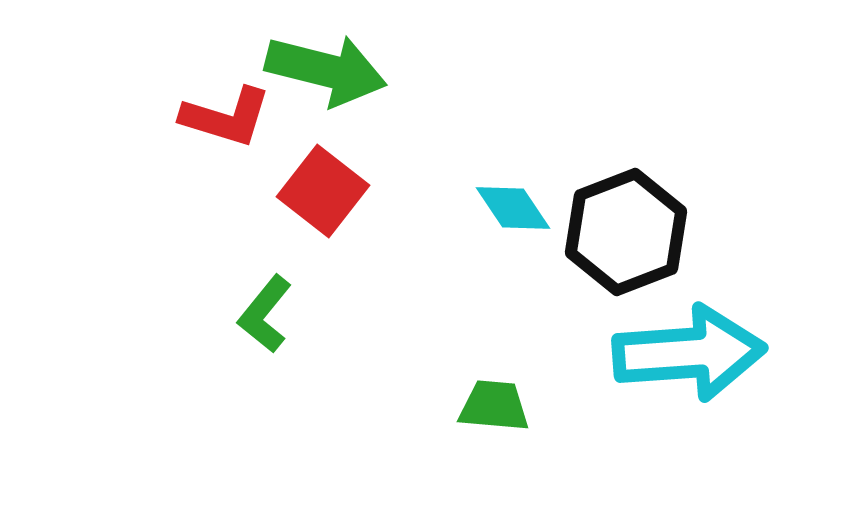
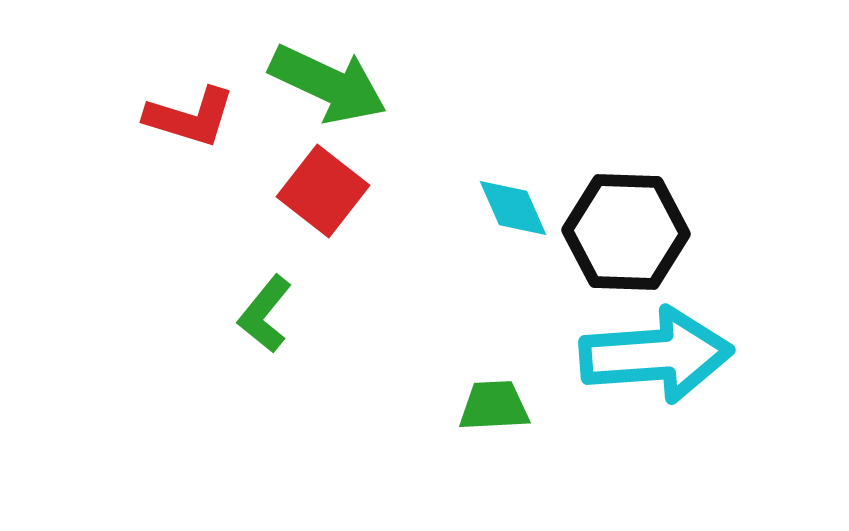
green arrow: moved 2 px right, 14 px down; rotated 11 degrees clockwise
red L-shape: moved 36 px left
cyan diamond: rotated 10 degrees clockwise
black hexagon: rotated 23 degrees clockwise
cyan arrow: moved 33 px left, 2 px down
green trapezoid: rotated 8 degrees counterclockwise
